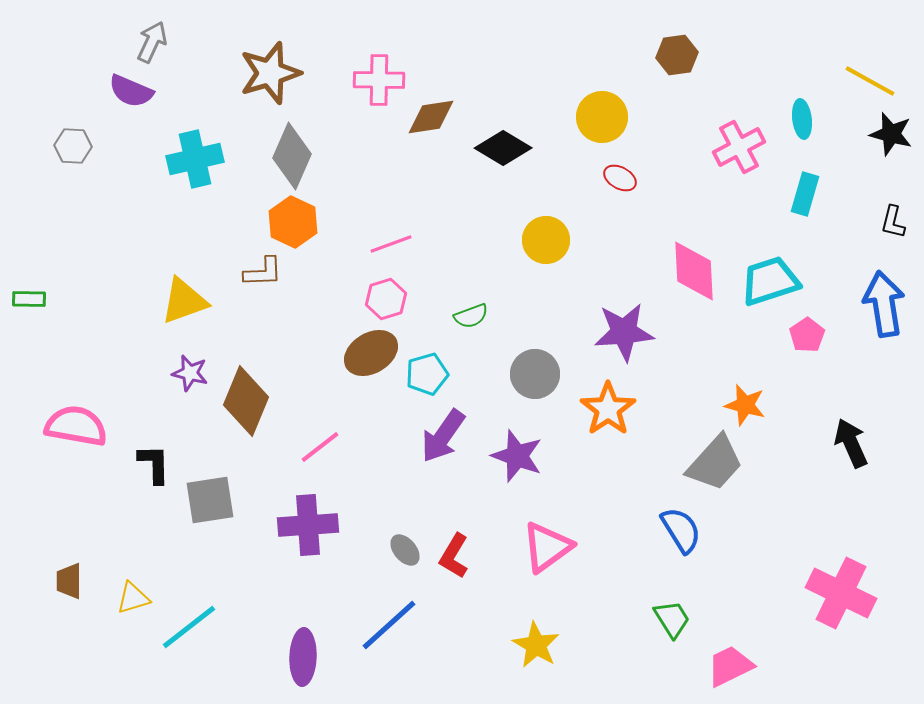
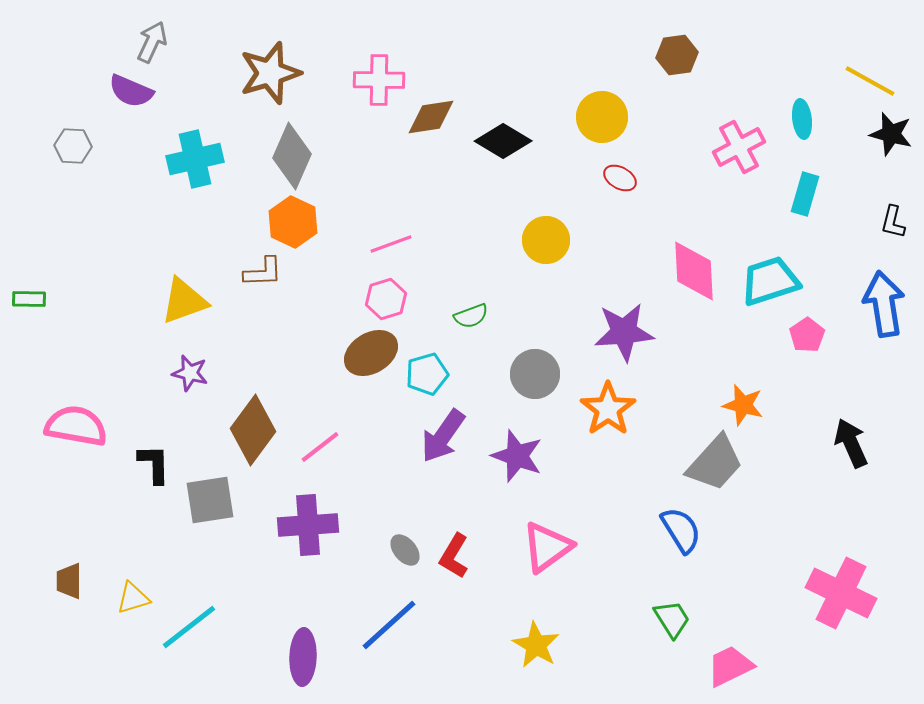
black diamond at (503, 148): moved 7 px up
brown diamond at (246, 401): moved 7 px right, 29 px down; rotated 14 degrees clockwise
orange star at (745, 405): moved 2 px left
